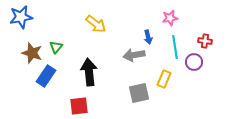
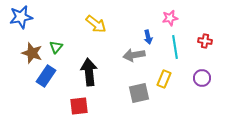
purple circle: moved 8 px right, 16 px down
